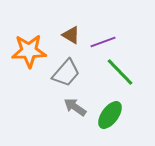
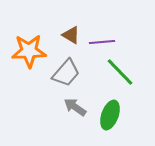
purple line: moved 1 px left; rotated 15 degrees clockwise
green ellipse: rotated 16 degrees counterclockwise
